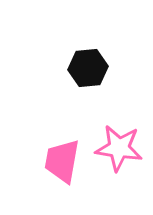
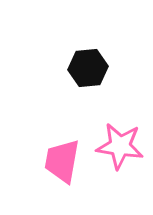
pink star: moved 1 px right, 2 px up
